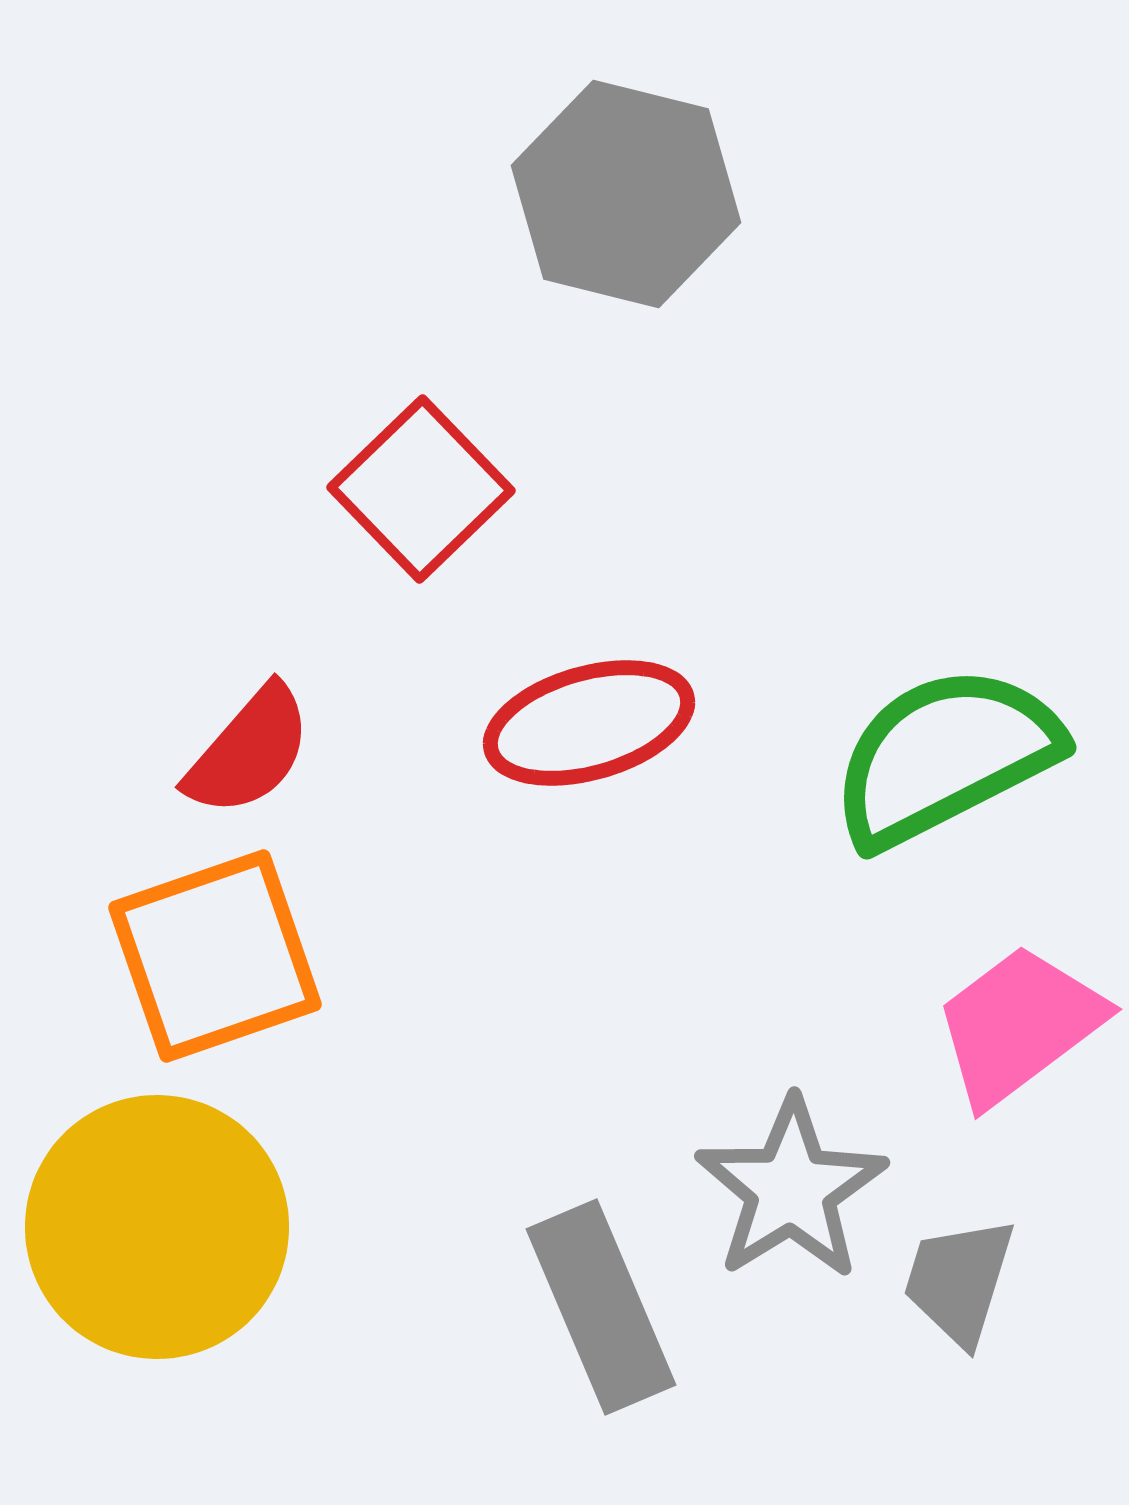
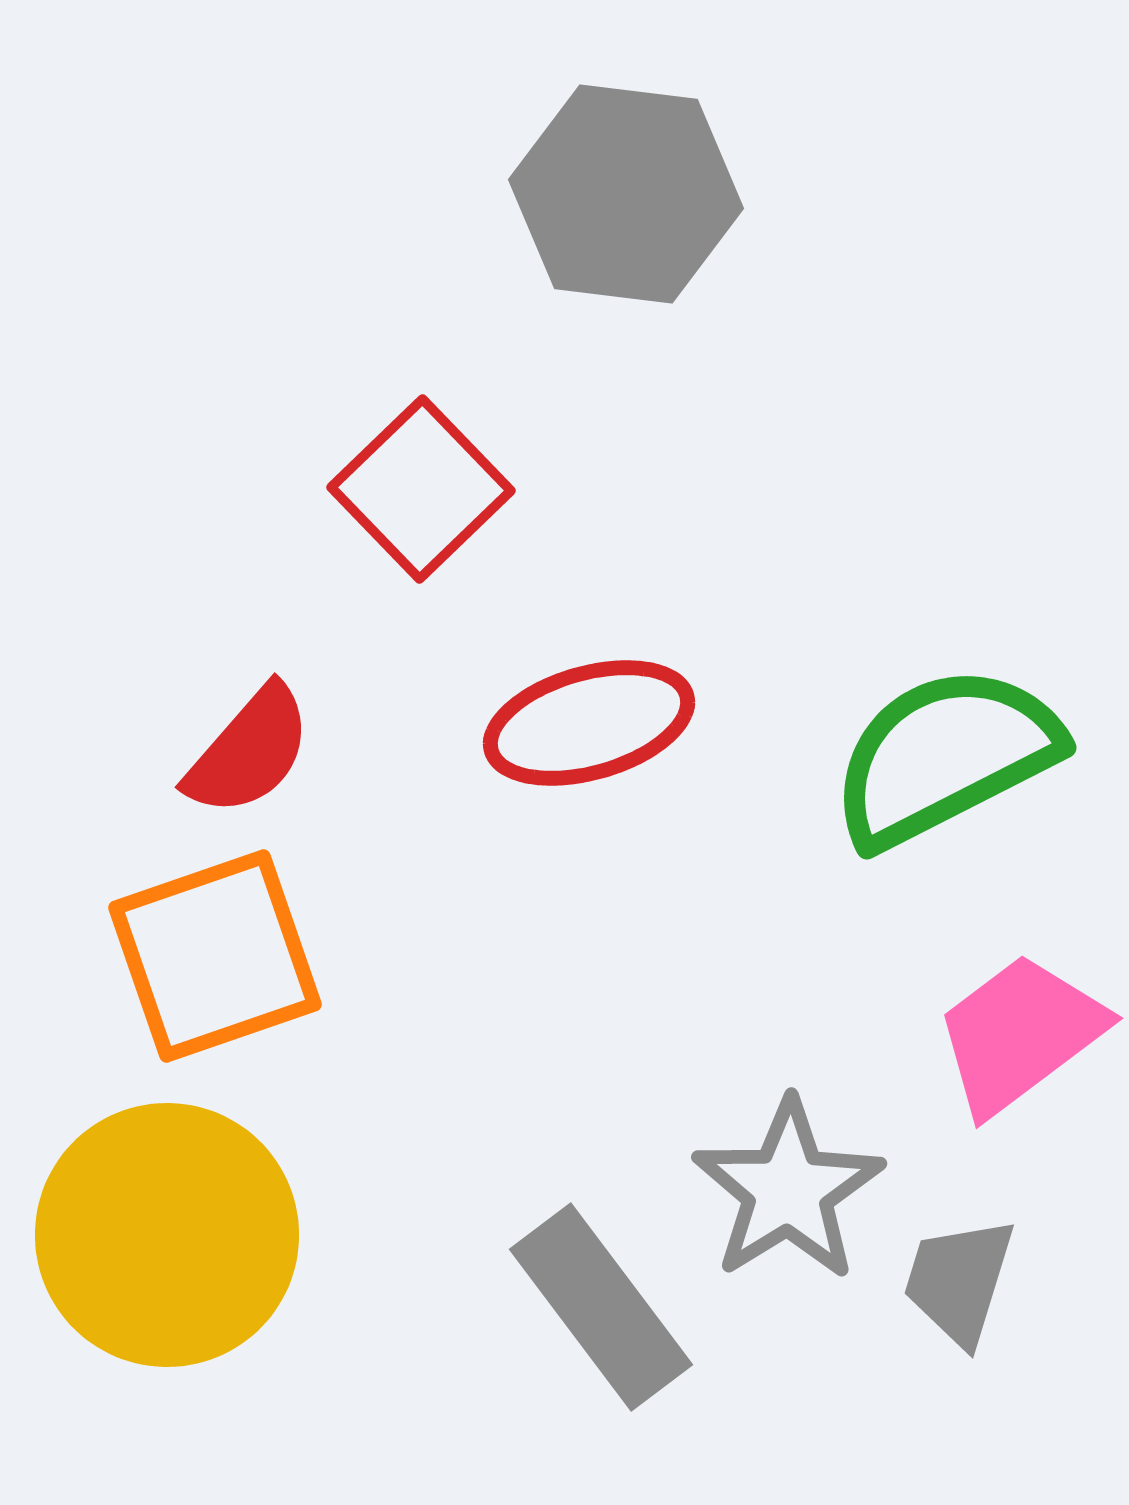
gray hexagon: rotated 7 degrees counterclockwise
pink trapezoid: moved 1 px right, 9 px down
gray star: moved 3 px left, 1 px down
yellow circle: moved 10 px right, 8 px down
gray rectangle: rotated 14 degrees counterclockwise
